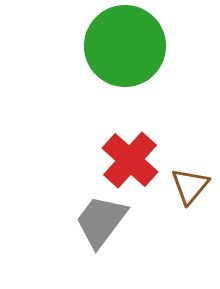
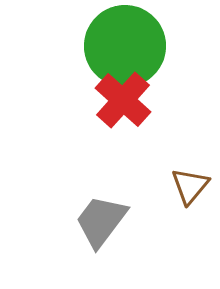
red cross: moved 7 px left, 60 px up
